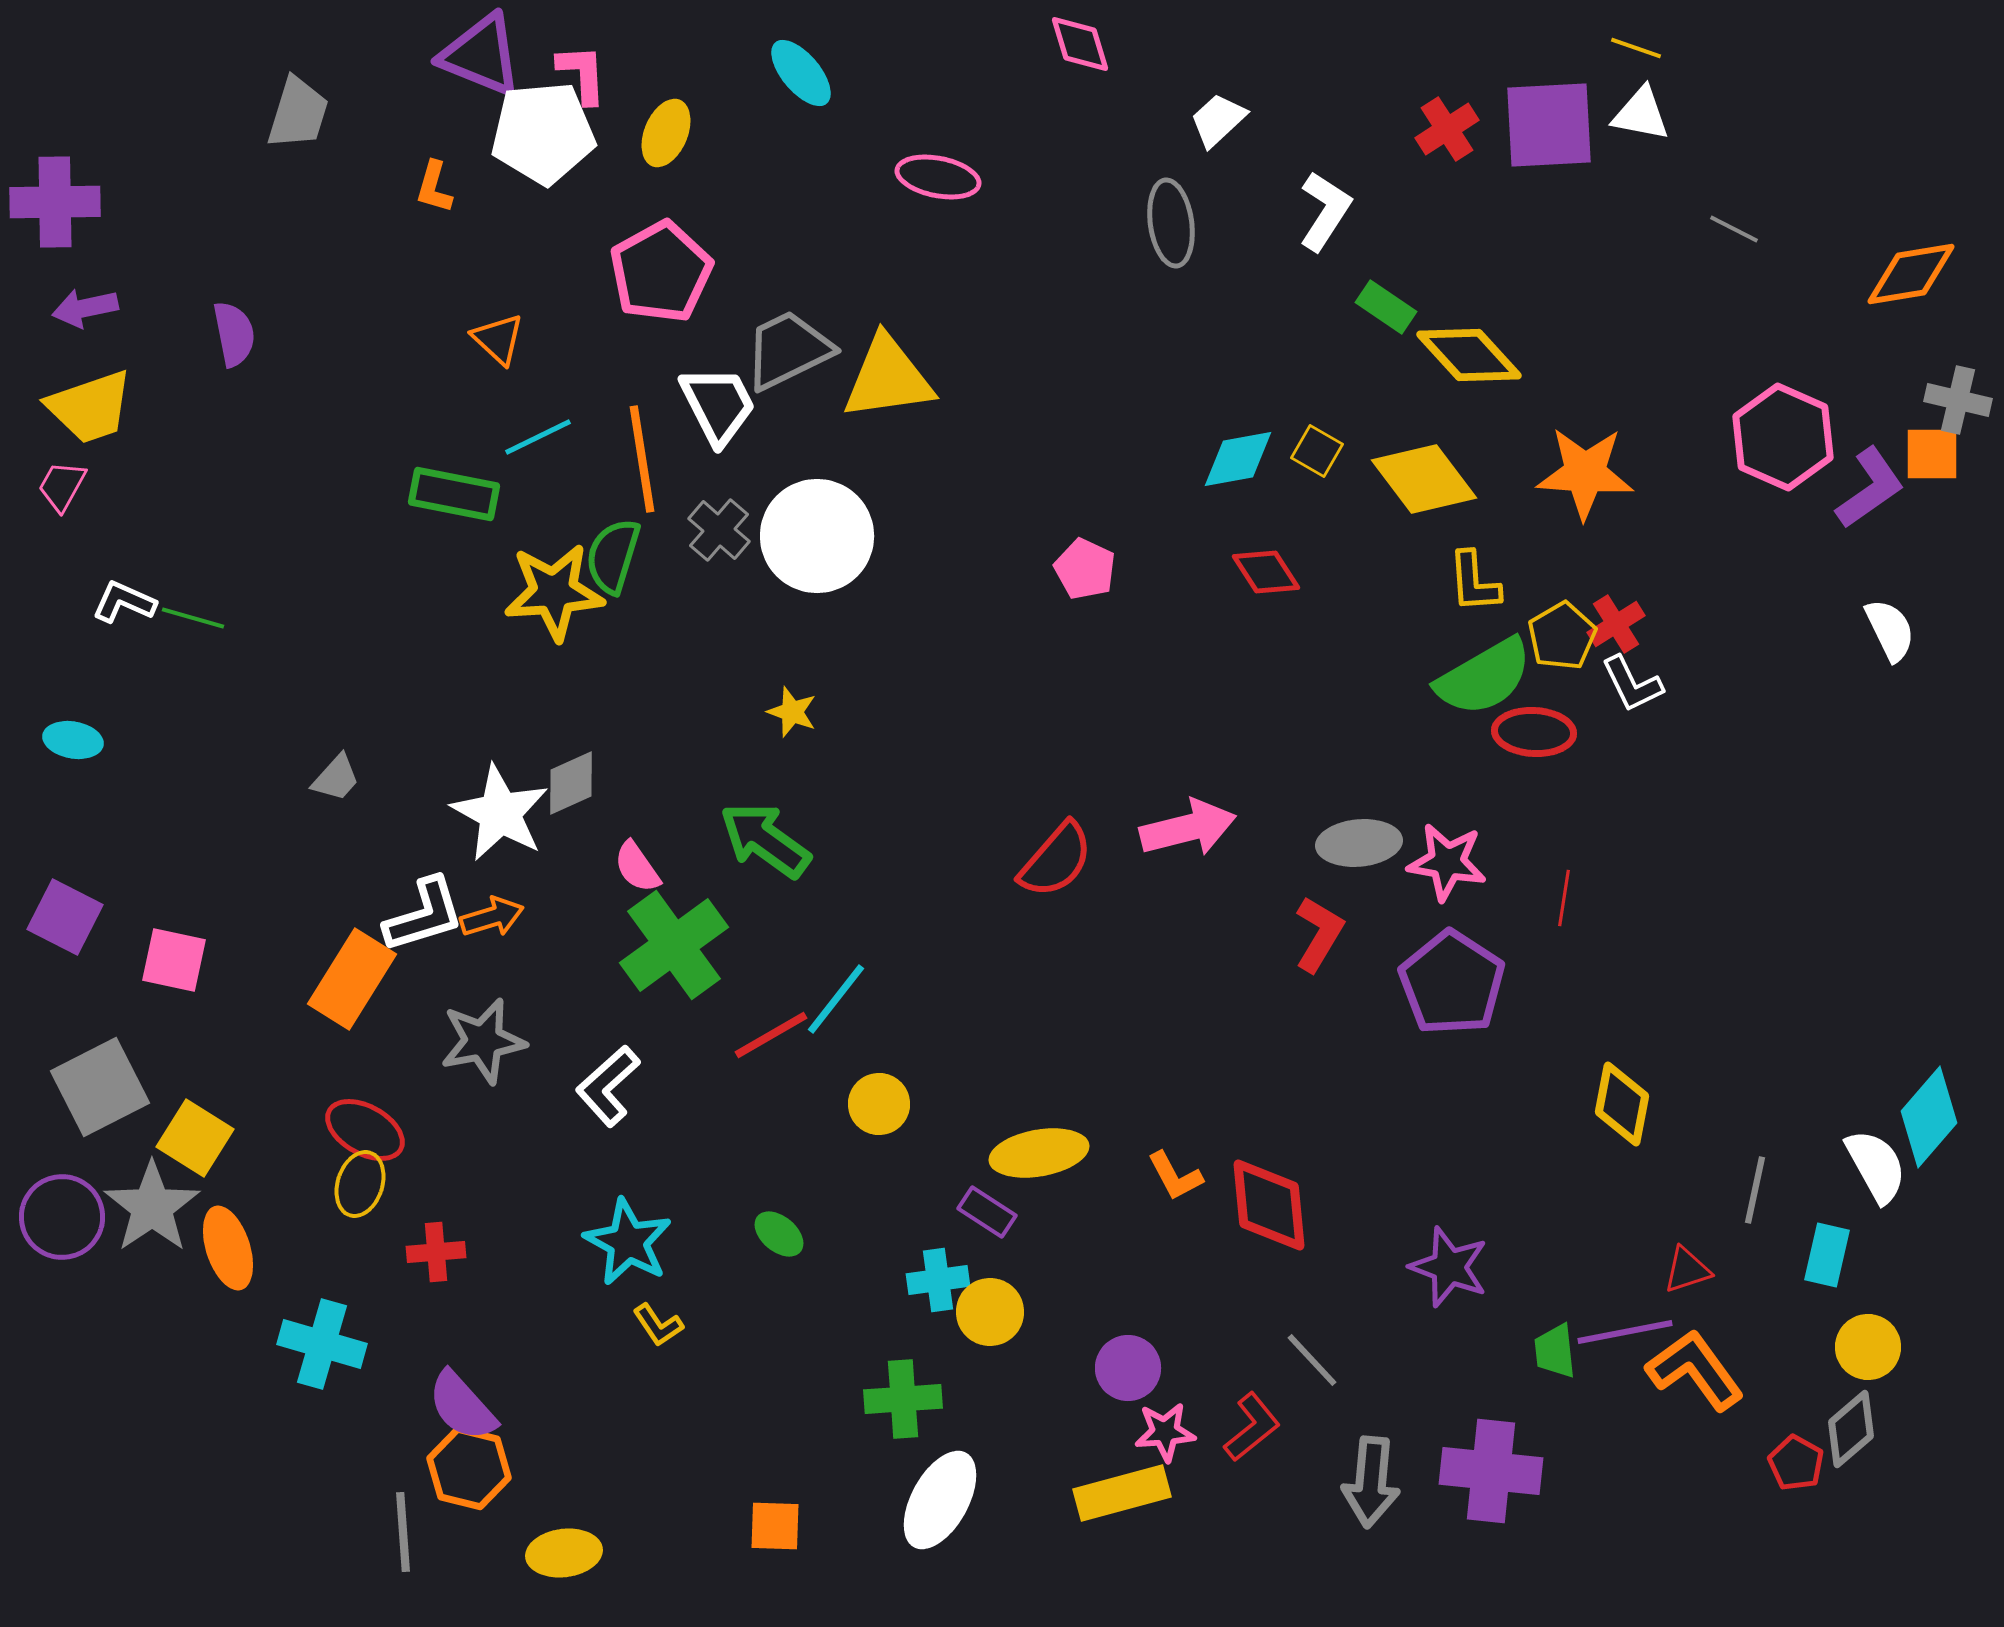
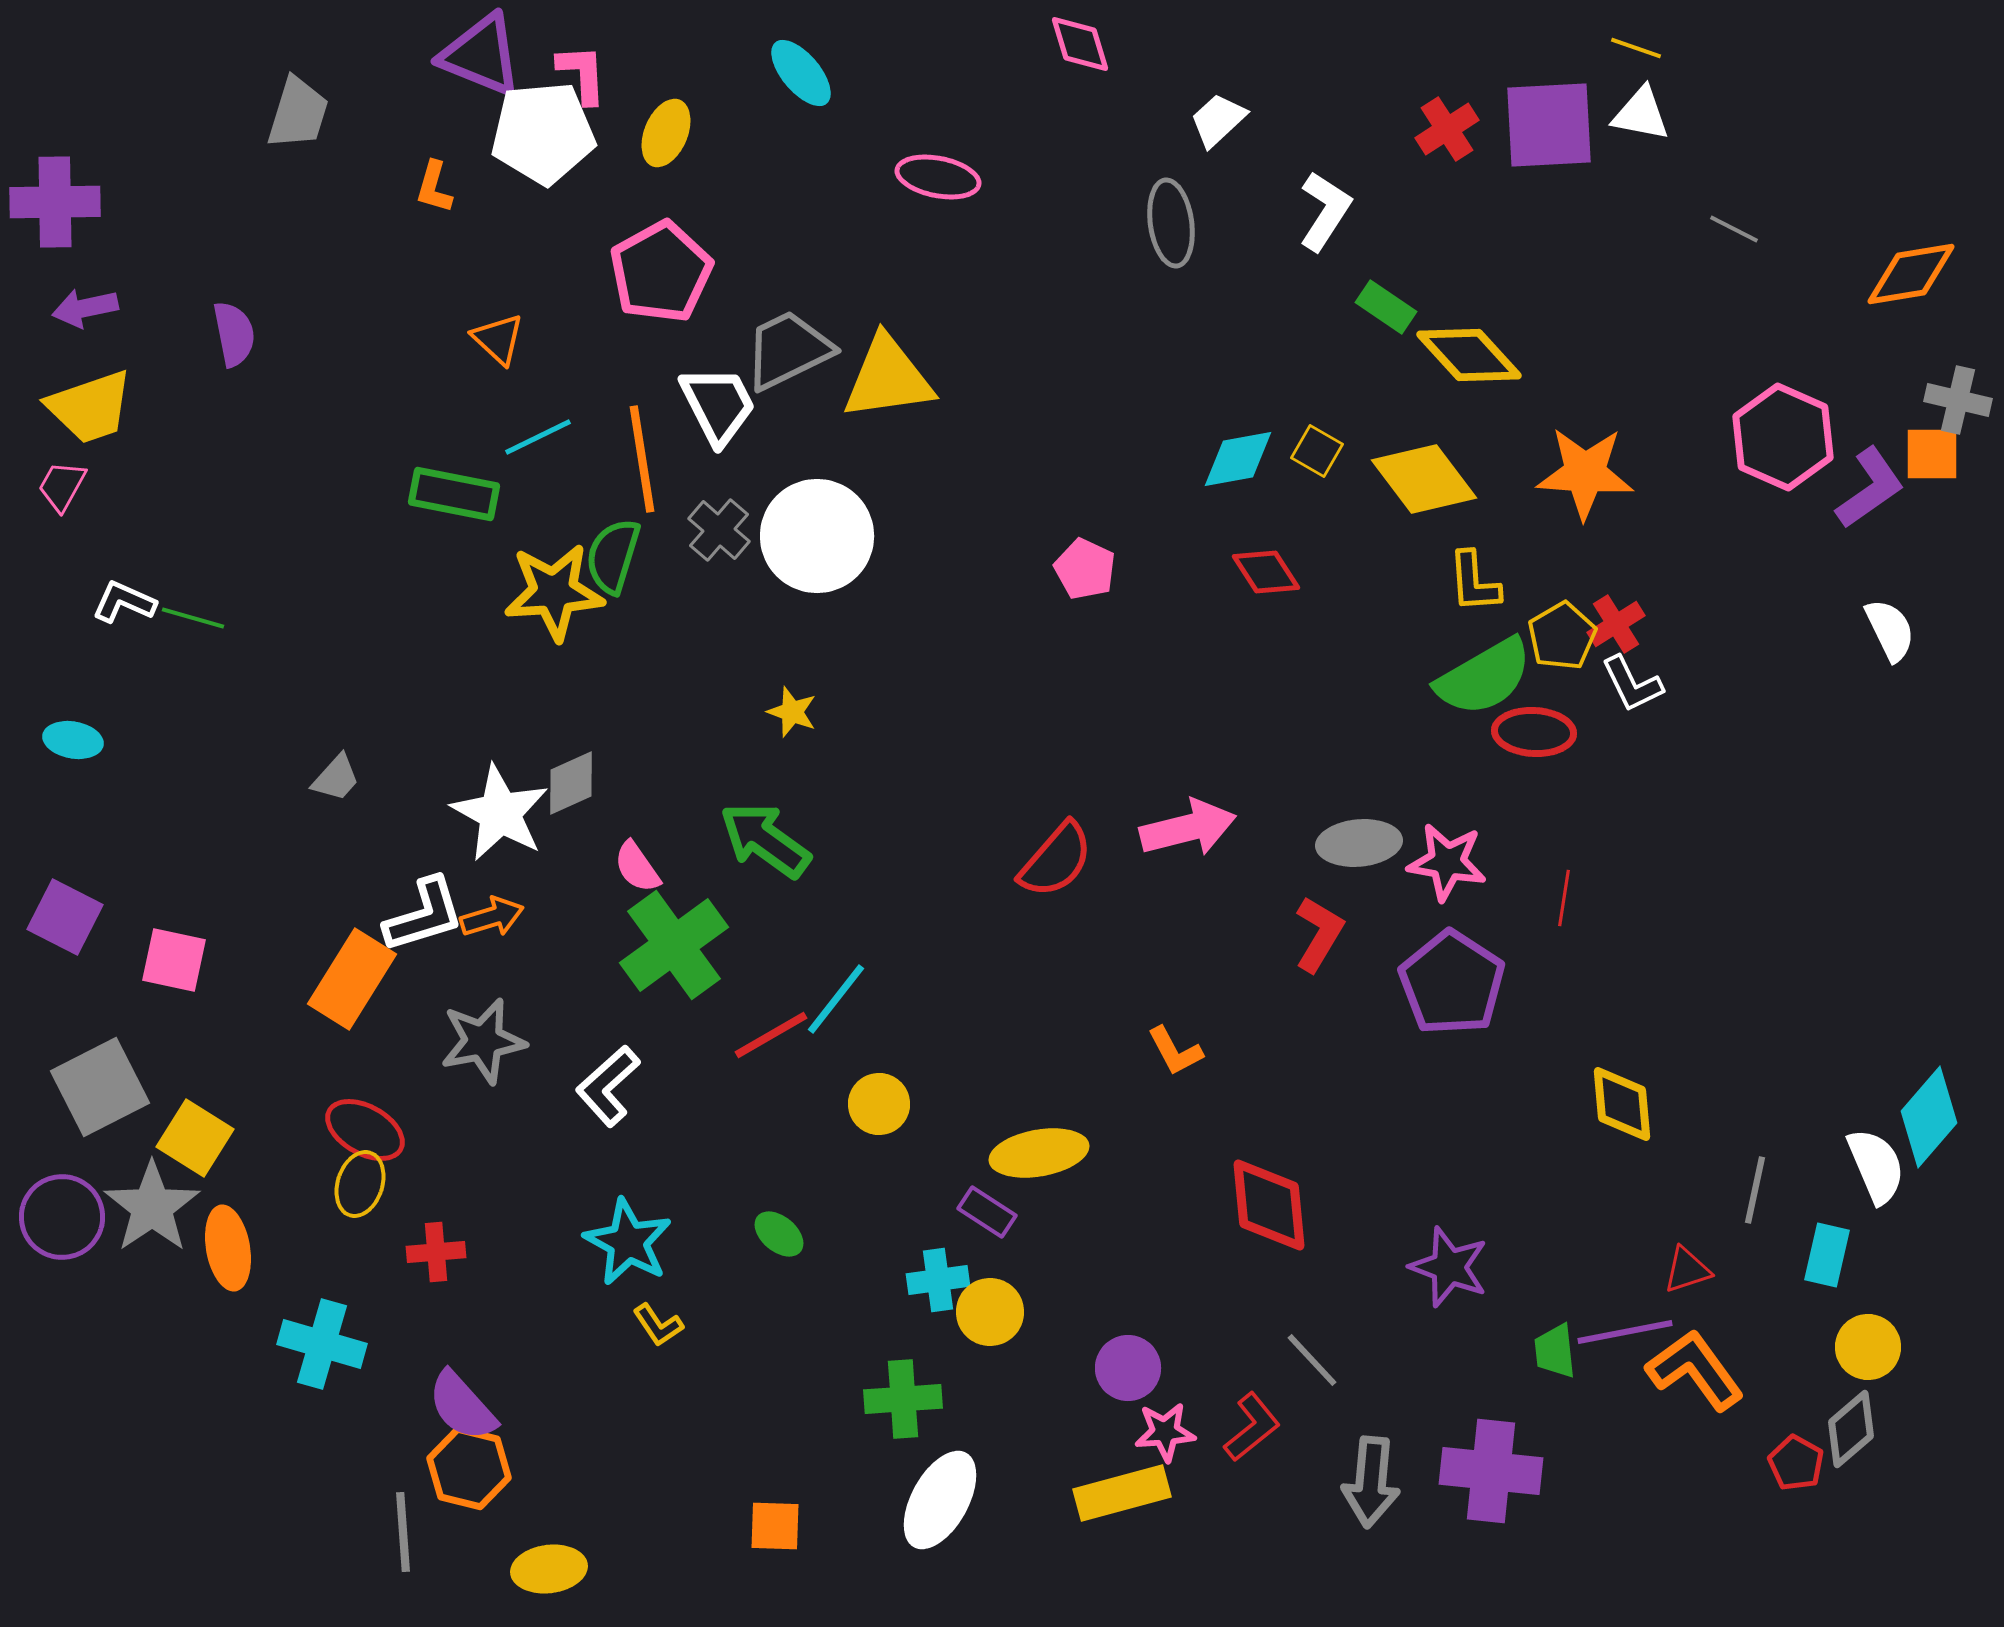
yellow diamond at (1622, 1104): rotated 16 degrees counterclockwise
white semicircle at (1876, 1166): rotated 6 degrees clockwise
orange L-shape at (1175, 1176): moved 125 px up
orange ellipse at (228, 1248): rotated 8 degrees clockwise
yellow ellipse at (564, 1553): moved 15 px left, 16 px down
